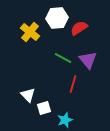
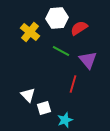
green line: moved 2 px left, 7 px up
